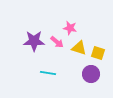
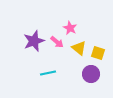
pink star: rotated 16 degrees clockwise
purple star: rotated 20 degrees counterclockwise
yellow triangle: rotated 21 degrees clockwise
cyan line: rotated 21 degrees counterclockwise
